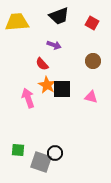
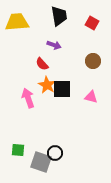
black trapezoid: rotated 80 degrees counterclockwise
